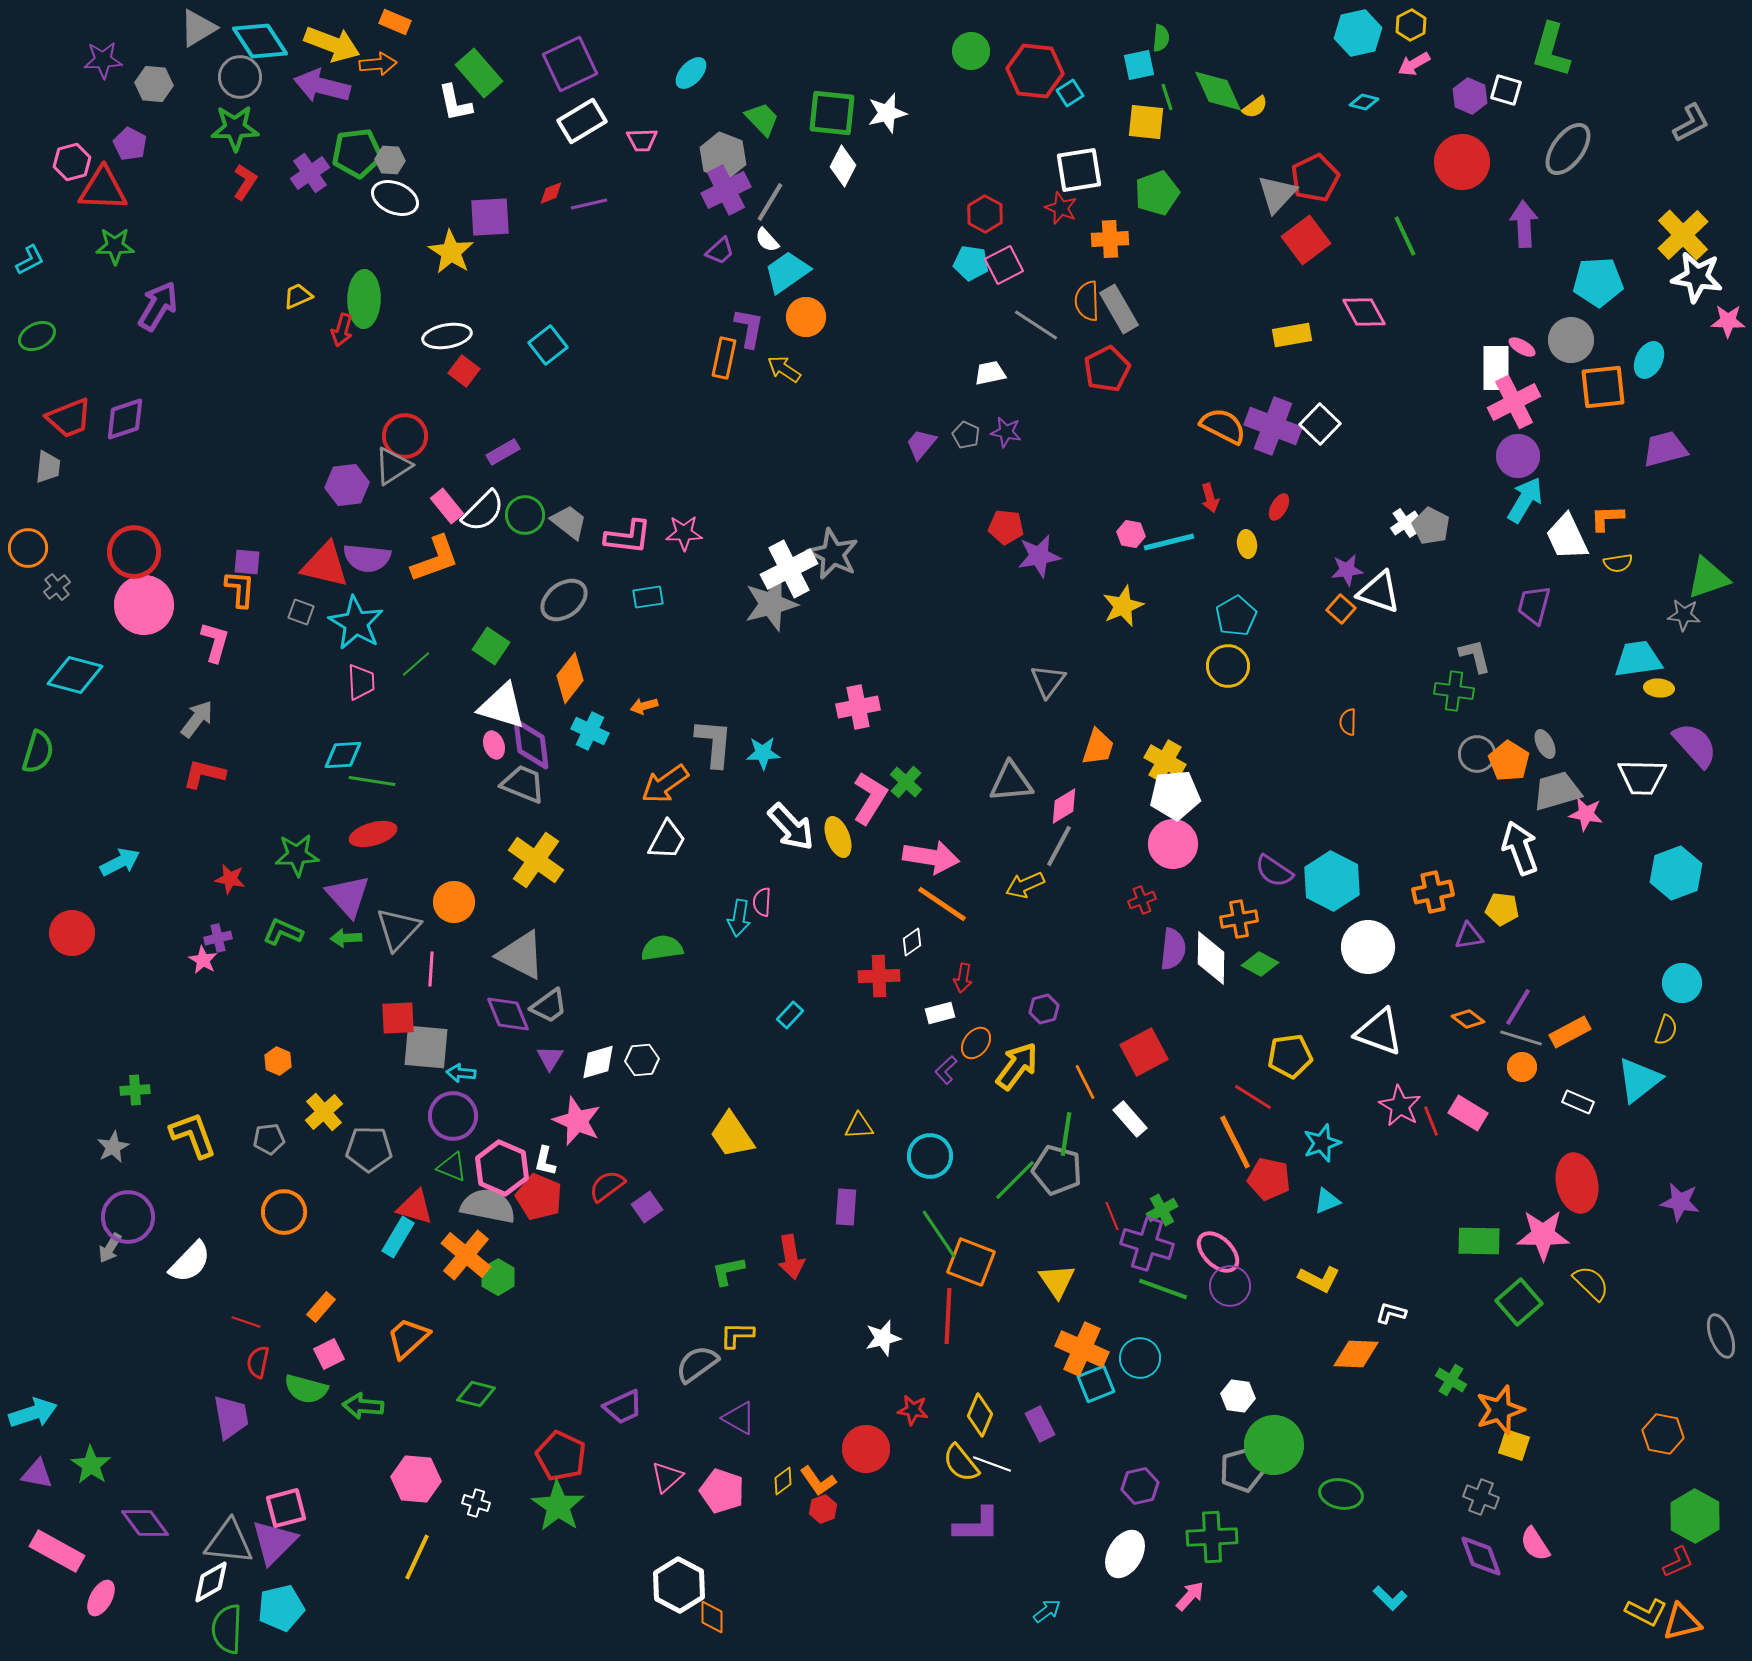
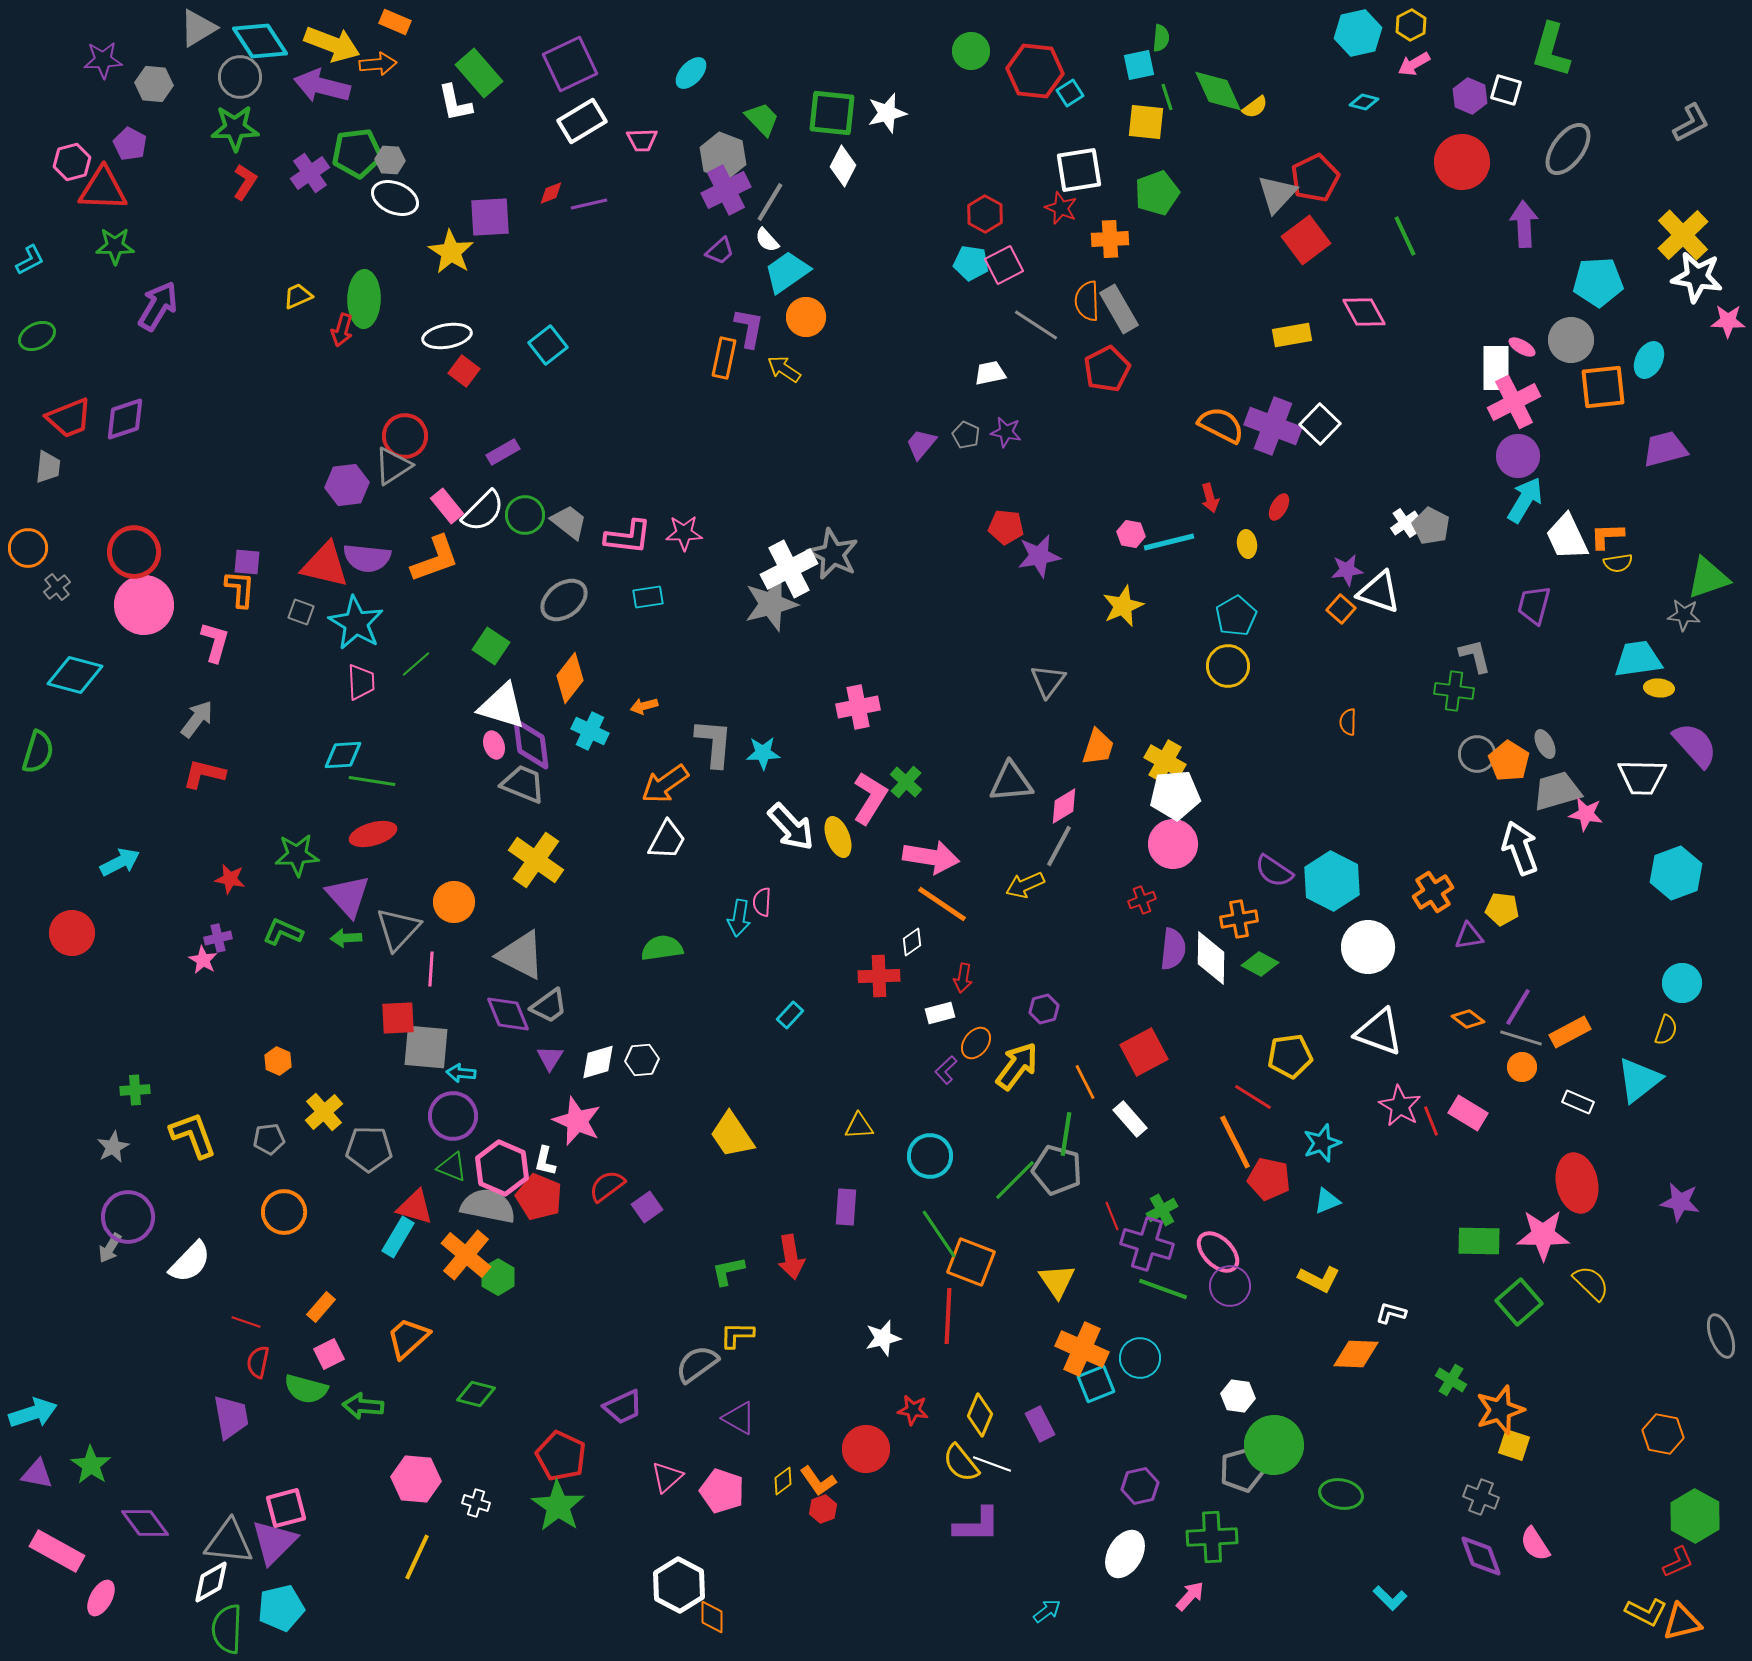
orange semicircle at (1223, 426): moved 2 px left, 1 px up
orange L-shape at (1607, 518): moved 18 px down
orange cross at (1433, 892): rotated 21 degrees counterclockwise
